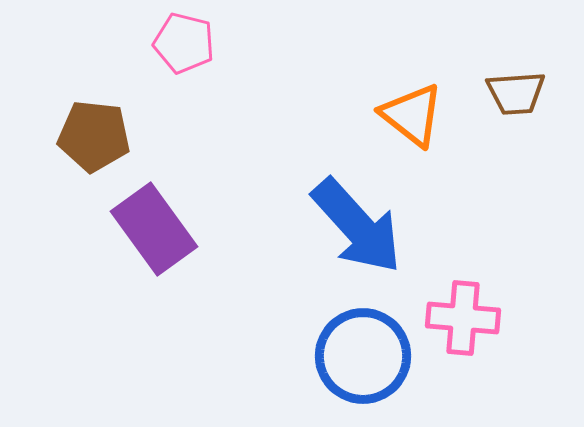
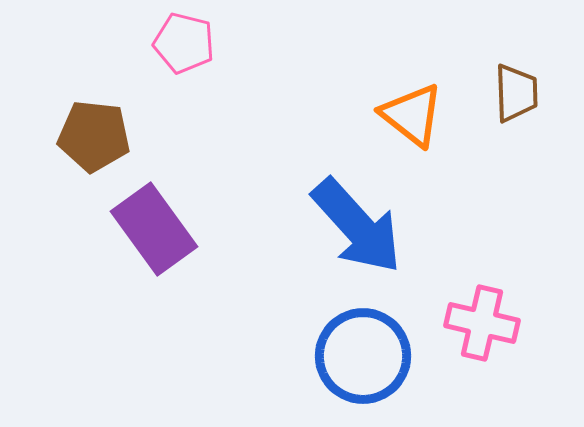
brown trapezoid: rotated 88 degrees counterclockwise
pink cross: moved 19 px right, 5 px down; rotated 8 degrees clockwise
